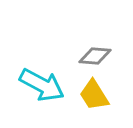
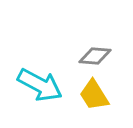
cyan arrow: moved 2 px left
